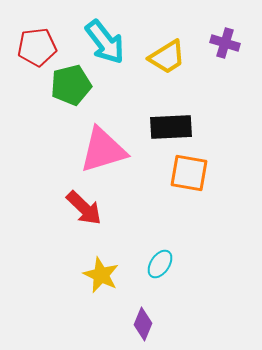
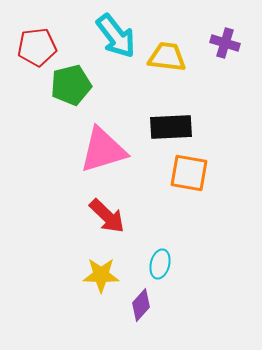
cyan arrow: moved 11 px right, 6 px up
yellow trapezoid: rotated 141 degrees counterclockwise
red arrow: moved 23 px right, 8 px down
cyan ellipse: rotated 20 degrees counterclockwise
yellow star: rotated 24 degrees counterclockwise
purple diamond: moved 2 px left, 19 px up; rotated 20 degrees clockwise
